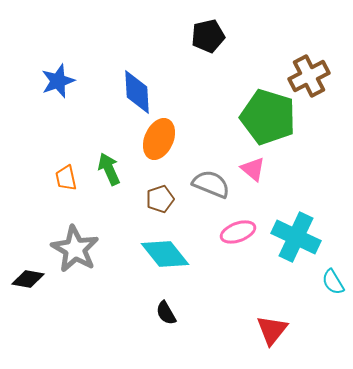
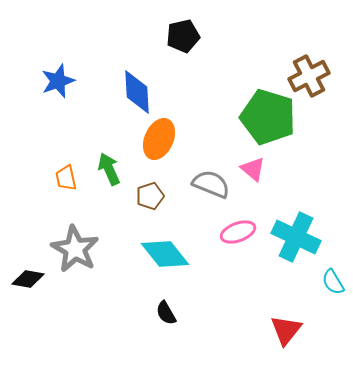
black pentagon: moved 25 px left
brown pentagon: moved 10 px left, 3 px up
red triangle: moved 14 px right
